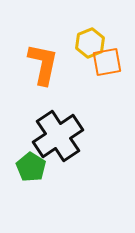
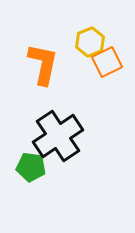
yellow hexagon: moved 1 px up
orange square: rotated 16 degrees counterclockwise
green pentagon: rotated 24 degrees counterclockwise
